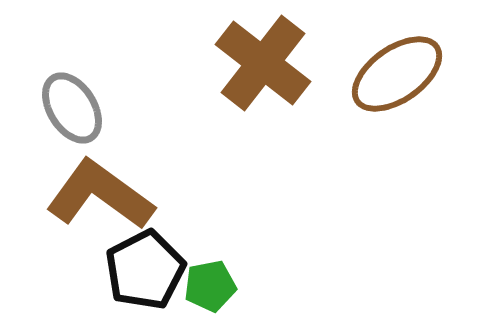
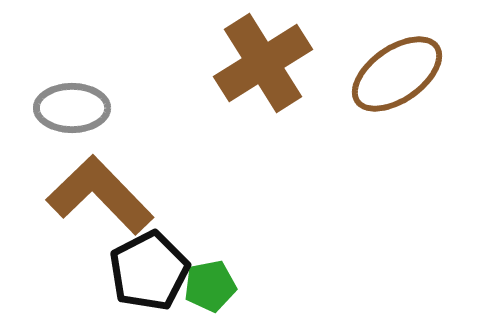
brown cross: rotated 20 degrees clockwise
gray ellipse: rotated 58 degrees counterclockwise
brown L-shape: rotated 10 degrees clockwise
black pentagon: moved 4 px right, 1 px down
